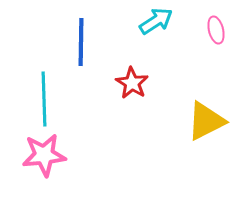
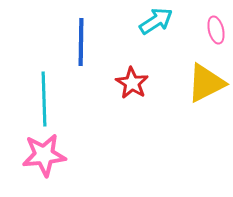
yellow triangle: moved 38 px up
